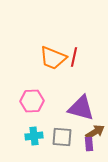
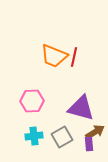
orange trapezoid: moved 1 px right, 2 px up
gray square: rotated 35 degrees counterclockwise
